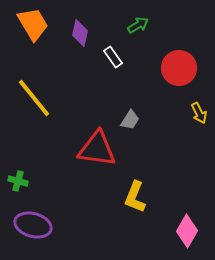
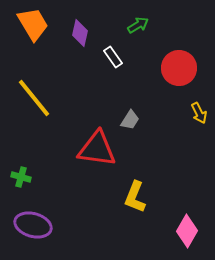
green cross: moved 3 px right, 4 px up
